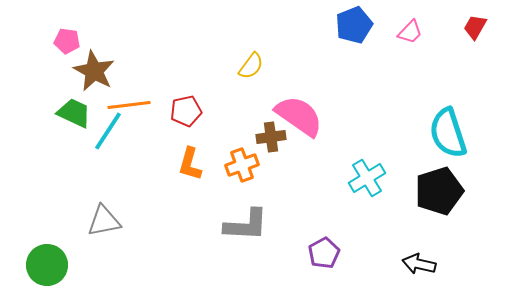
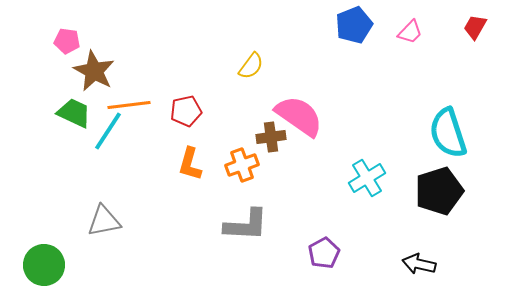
green circle: moved 3 px left
